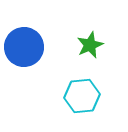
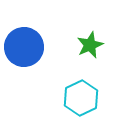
cyan hexagon: moved 1 px left, 2 px down; rotated 20 degrees counterclockwise
